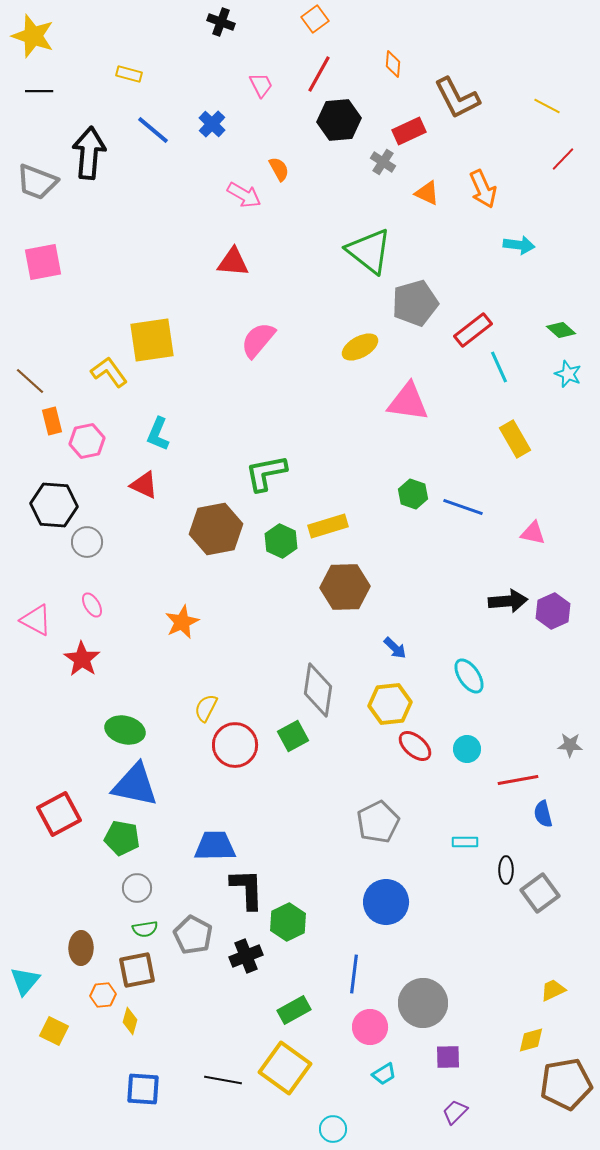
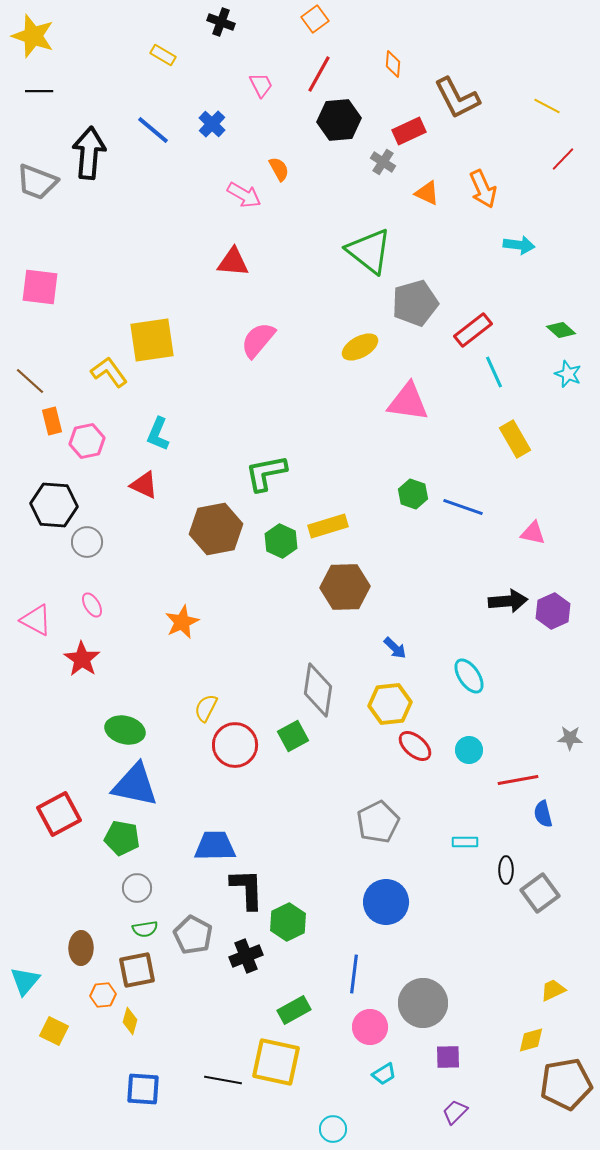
yellow rectangle at (129, 74): moved 34 px right, 19 px up; rotated 15 degrees clockwise
pink square at (43, 262): moved 3 px left, 25 px down; rotated 18 degrees clockwise
cyan line at (499, 367): moved 5 px left, 5 px down
gray star at (570, 745): moved 7 px up
cyan circle at (467, 749): moved 2 px right, 1 px down
yellow square at (285, 1068): moved 9 px left, 6 px up; rotated 24 degrees counterclockwise
